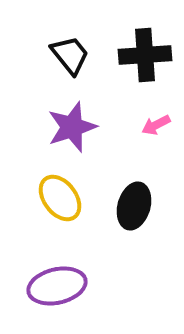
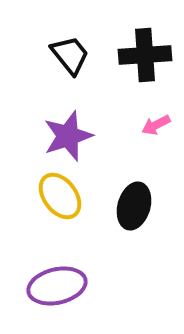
purple star: moved 4 px left, 9 px down
yellow ellipse: moved 2 px up
